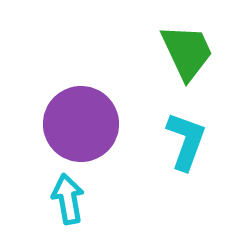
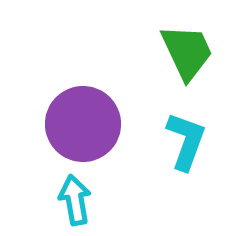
purple circle: moved 2 px right
cyan arrow: moved 7 px right, 1 px down
